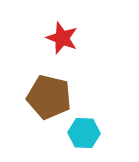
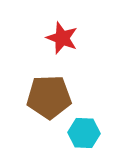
brown pentagon: rotated 15 degrees counterclockwise
